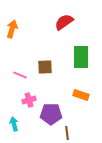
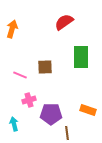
orange rectangle: moved 7 px right, 15 px down
